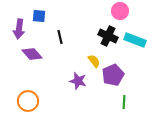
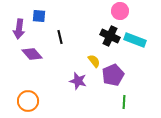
black cross: moved 2 px right
